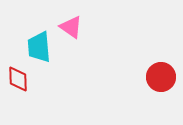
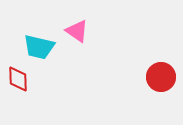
pink triangle: moved 6 px right, 4 px down
cyan trapezoid: rotated 72 degrees counterclockwise
